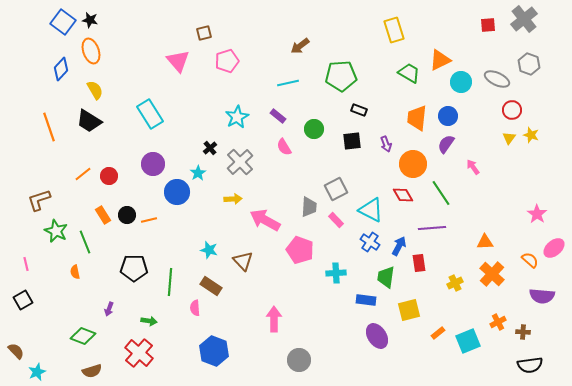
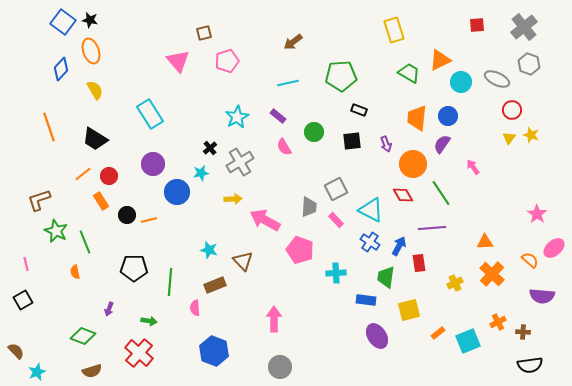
gray cross at (524, 19): moved 8 px down
red square at (488, 25): moved 11 px left
brown arrow at (300, 46): moved 7 px left, 4 px up
black trapezoid at (89, 121): moved 6 px right, 18 px down
green circle at (314, 129): moved 3 px down
purple semicircle at (446, 144): moved 4 px left
gray cross at (240, 162): rotated 12 degrees clockwise
cyan star at (198, 173): moved 3 px right; rotated 21 degrees clockwise
orange rectangle at (103, 215): moved 2 px left, 14 px up
brown rectangle at (211, 286): moved 4 px right, 1 px up; rotated 55 degrees counterclockwise
gray circle at (299, 360): moved 19 px left, 7 px down
